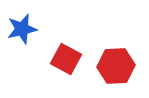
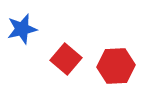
red square: rotated 12 degrees clockwise
